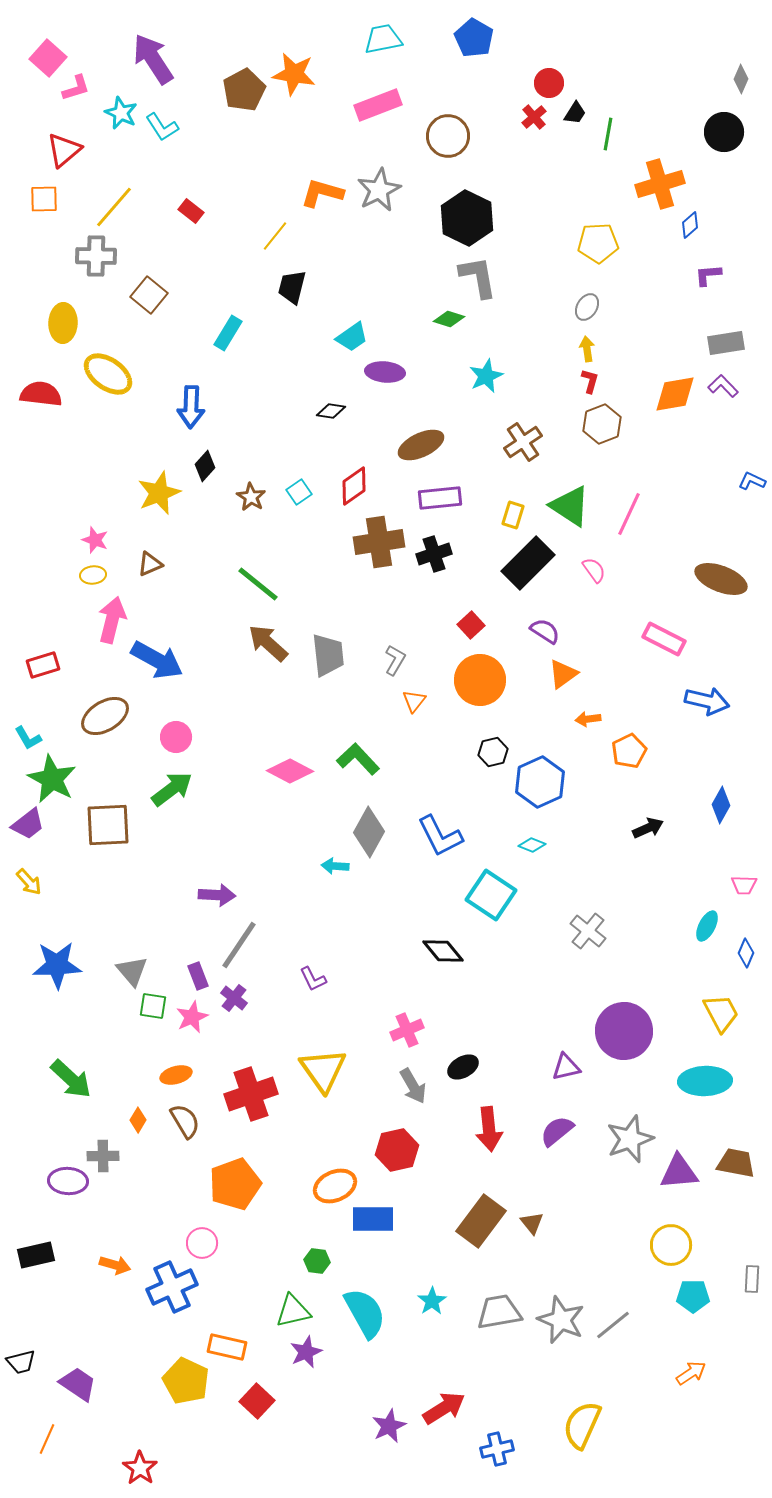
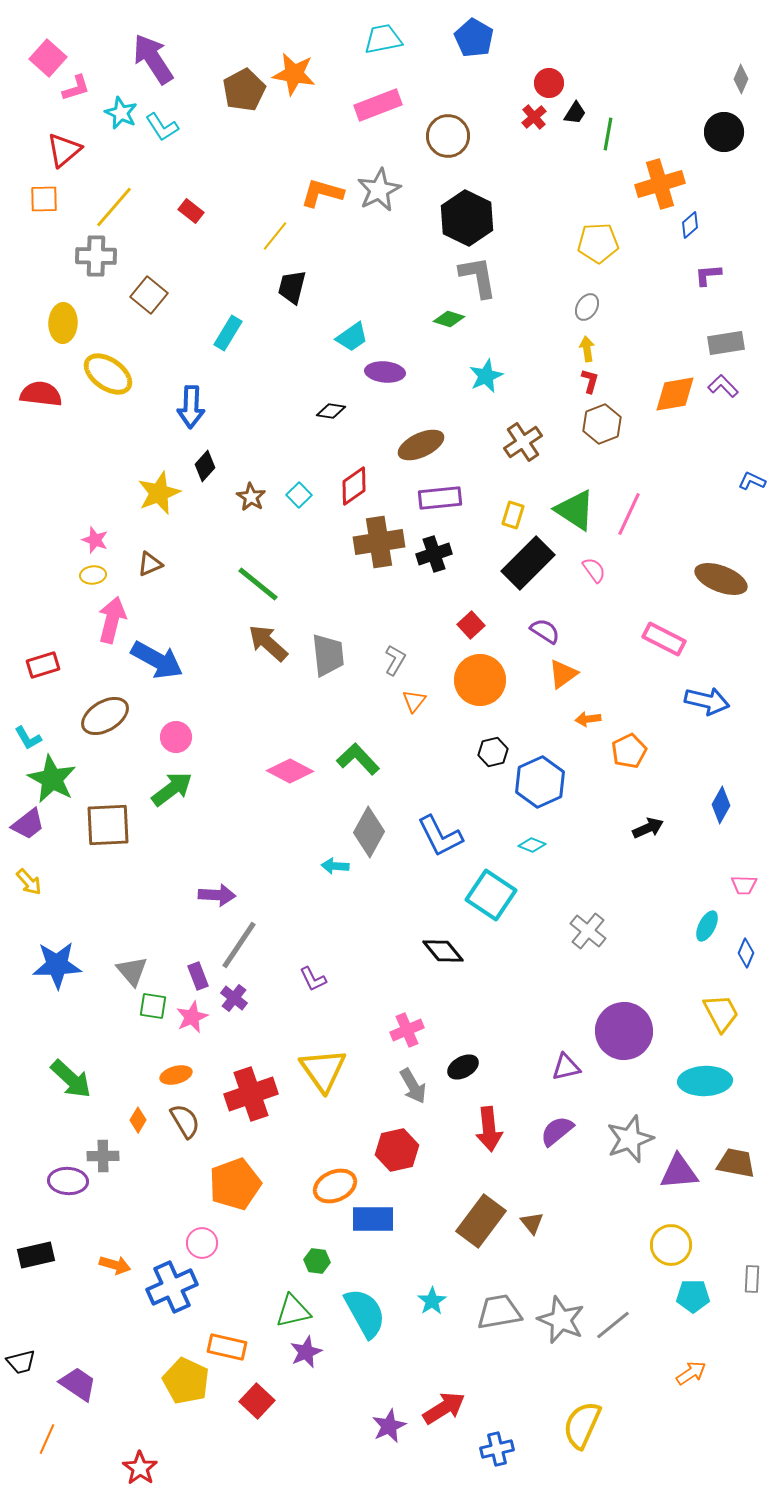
cyan square at (299, 492): moved 3 px down; rotated 10 degrees counterclockwise
green triangle at (570, 506): moved 5 px right, 4 px down
